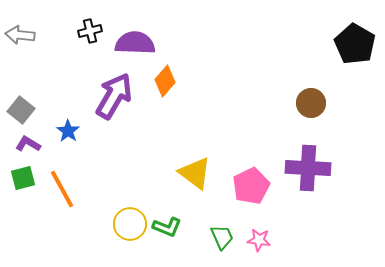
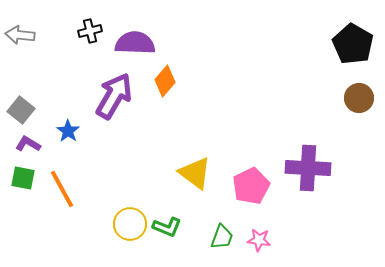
black pentagon: moved 2 px left
brown circle: moved 48 px right, 5 px up
green square: rotated 25 degrees clockwise
green trapezoid: rotated 44 degrees clockwise
